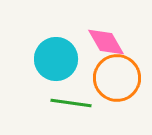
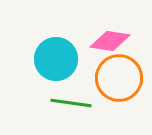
pink diamond: moved 4 px right, 1 px up; rotated 51 degrees counterclockwise
orange circle: moved 2 px right
